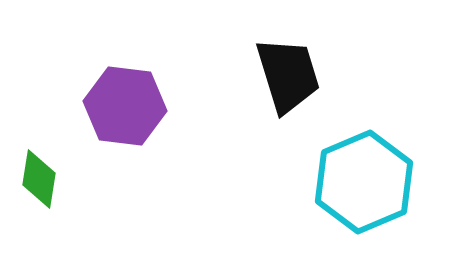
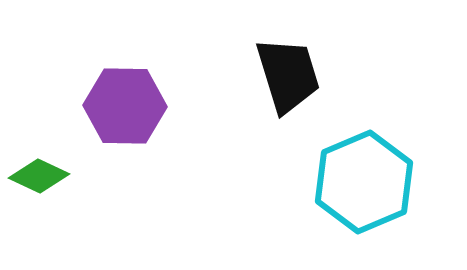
purple hexagon: rotated 6 degrees counterclockwise
green diamond: moved 3 px up; rotated 74 degrees counterclockwise
